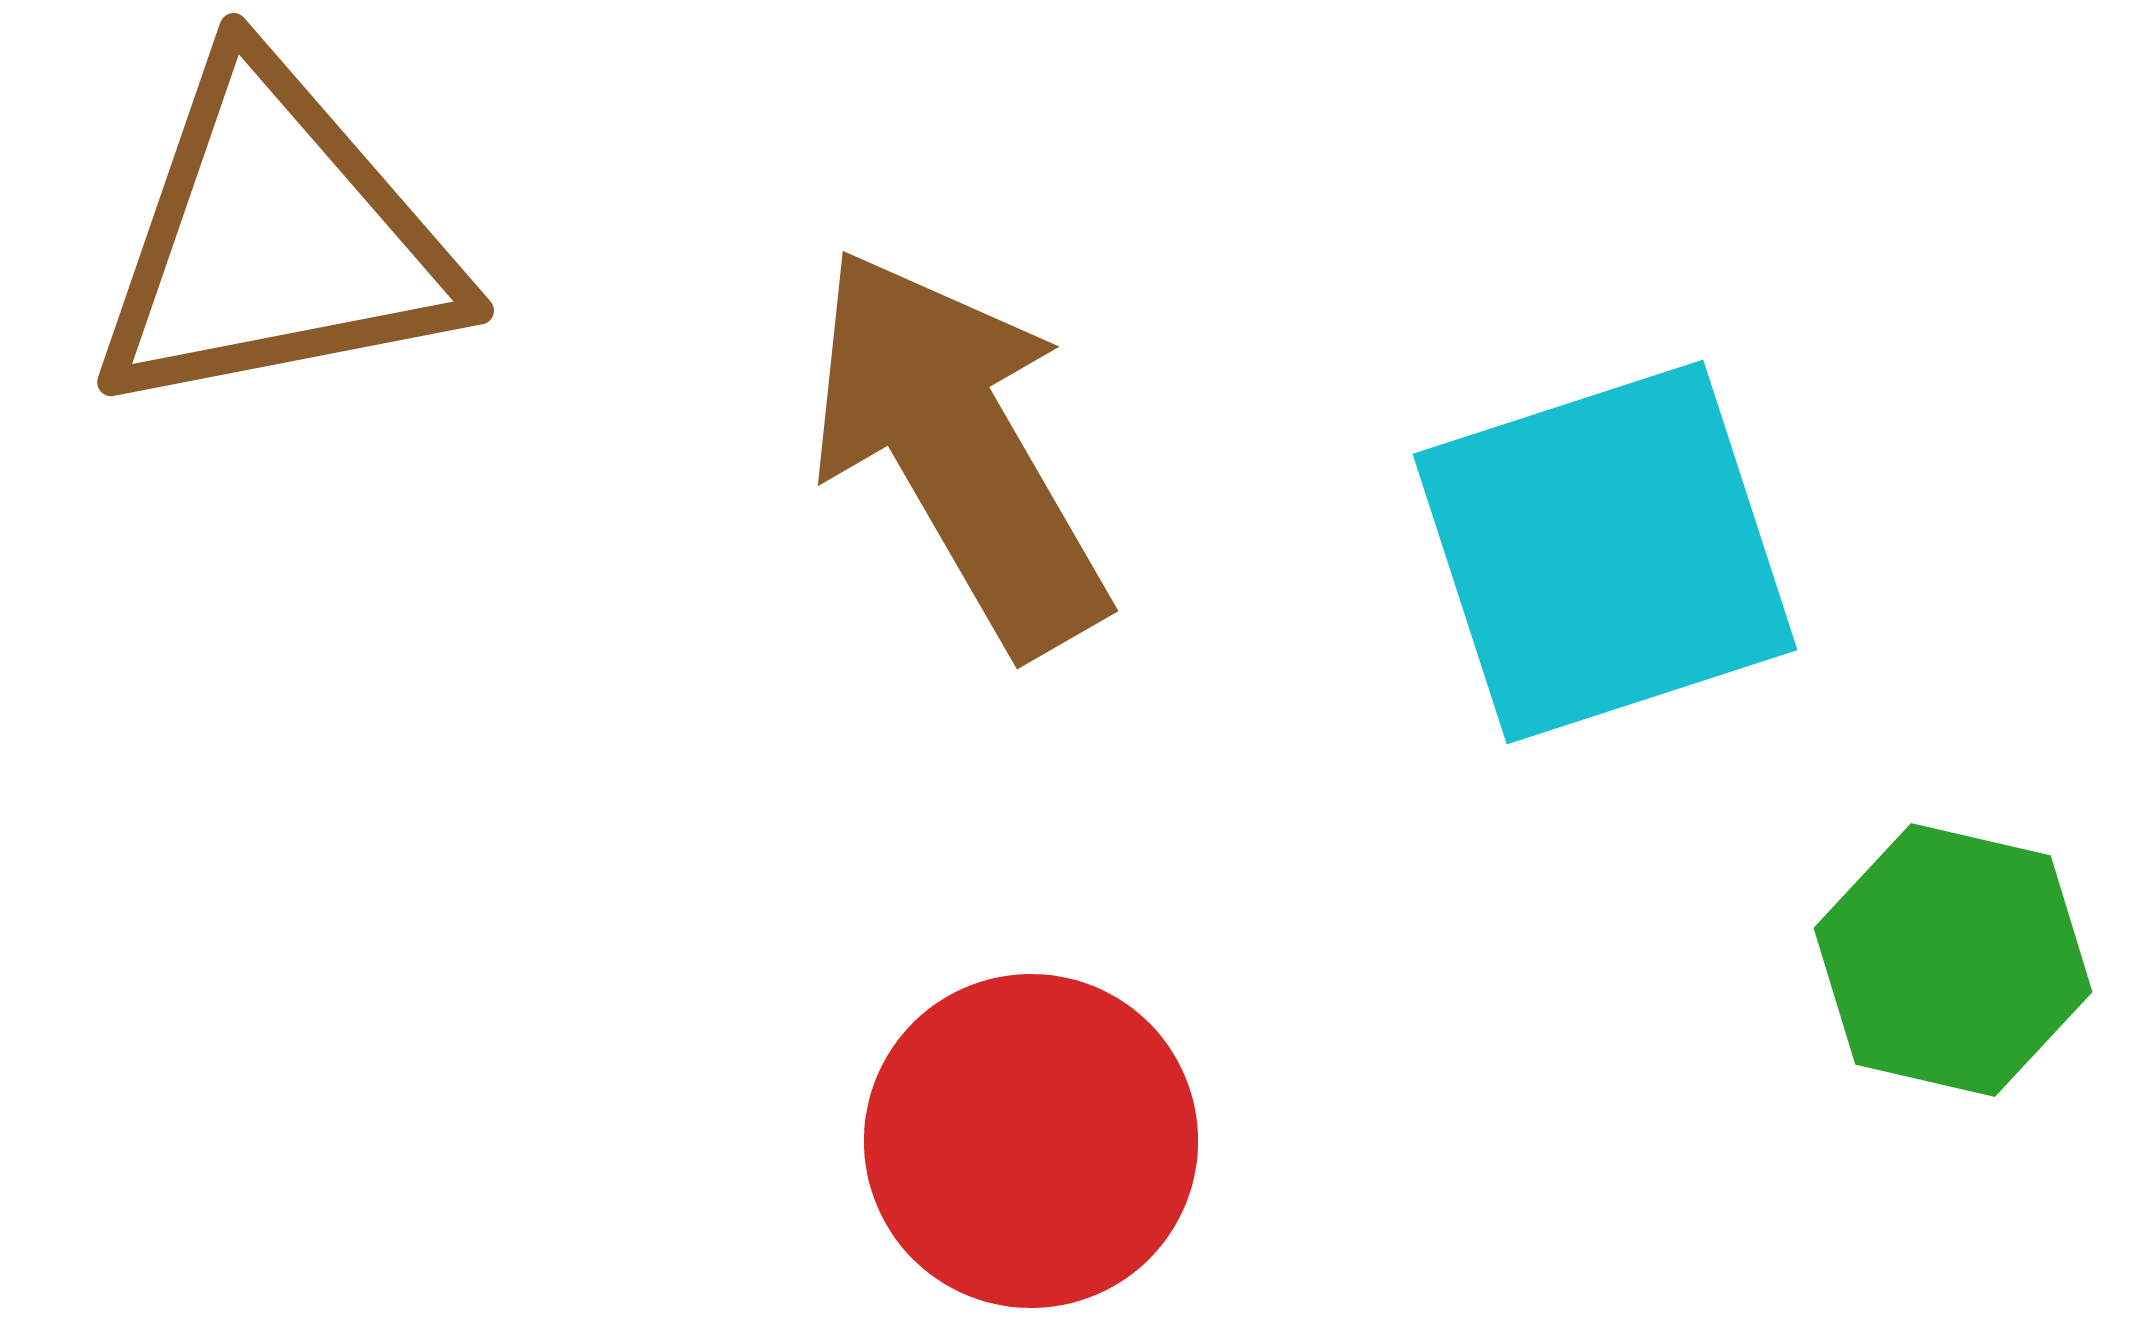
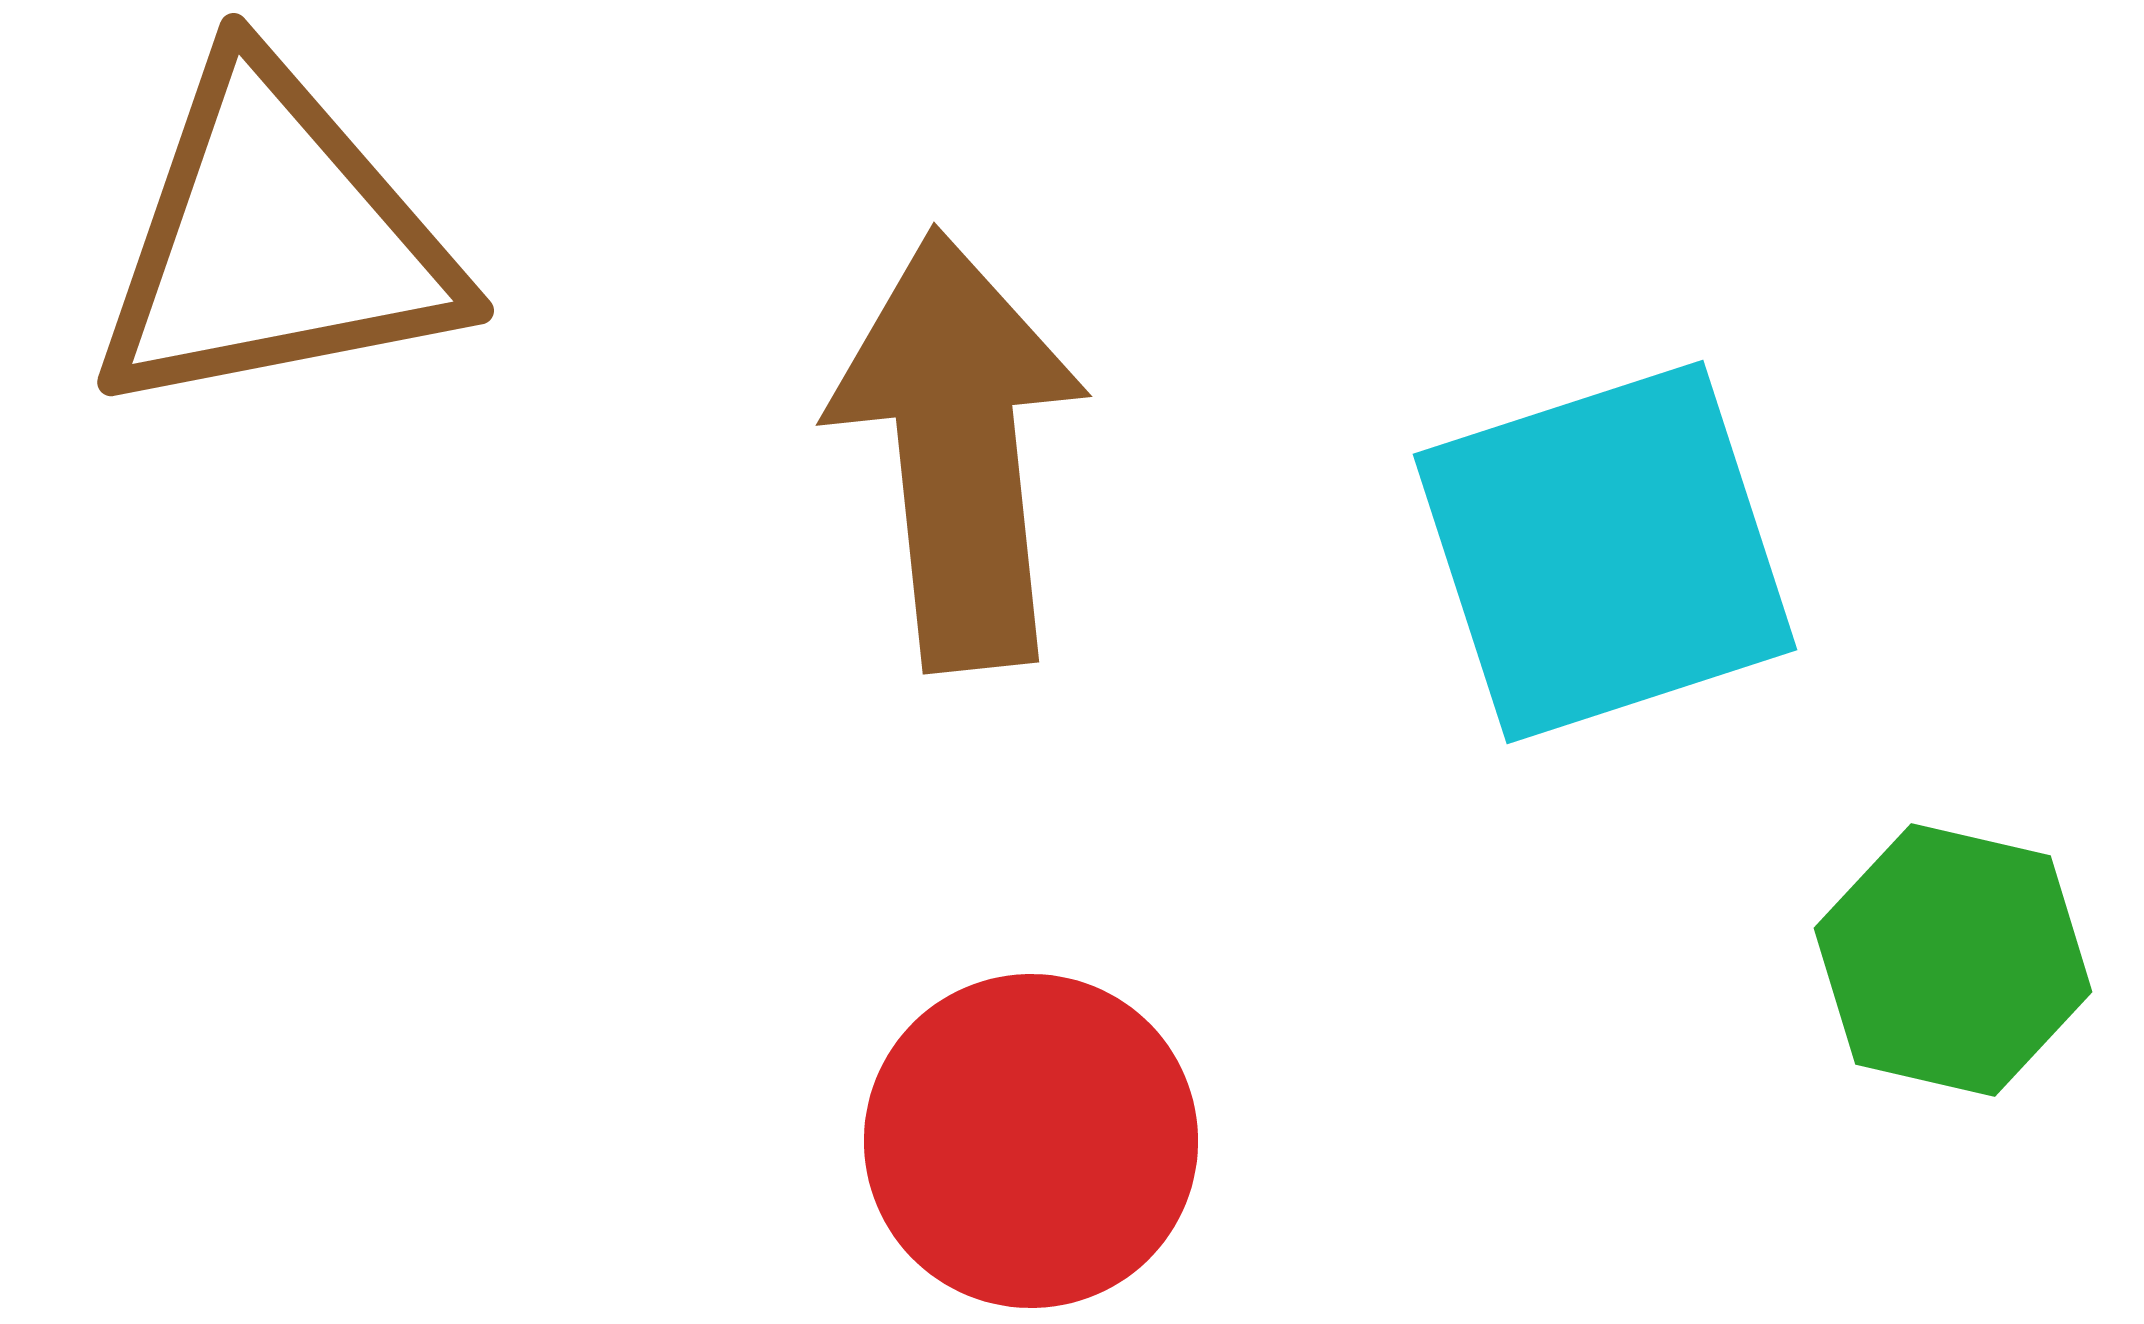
brown arrow: rotated 24 degrees clockwise
